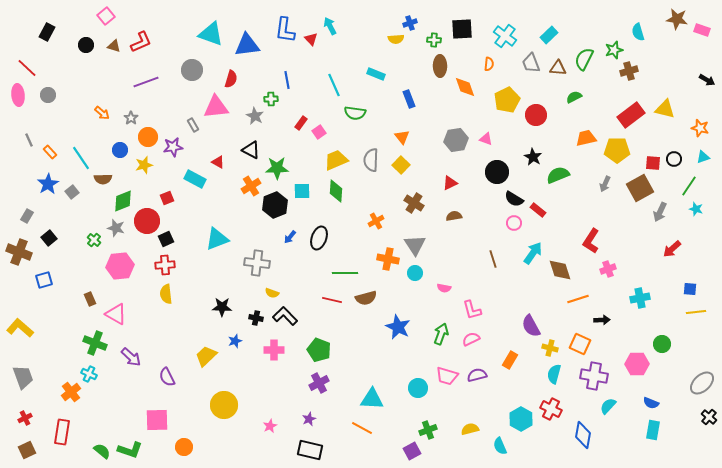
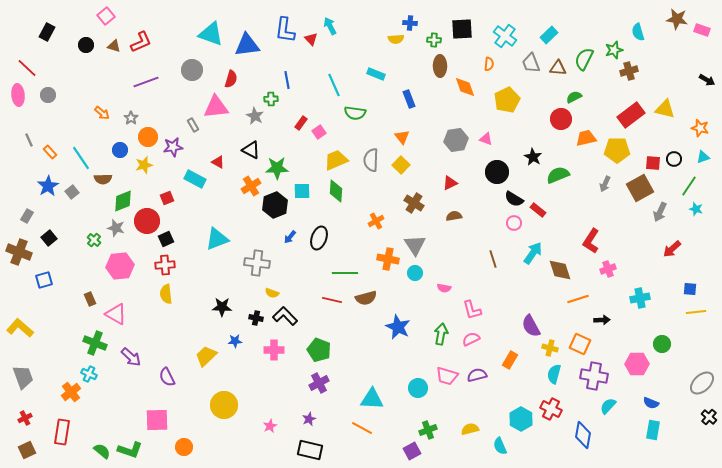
blue cross at (410, 23): rotated 24 degrees clockwise
red circle at (536, 115): moved 25 px right, 4 px down
blue star at (48, 184): moved 2 px down
green arrow at (441, 334): rotated 10 degrees counterclockwise
blue star at (235, 341): rotated 16 degrees clockwise
